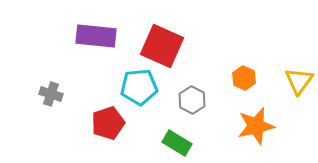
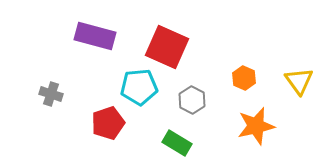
purple rectangle: moved 1 px left; rotated 9 degrees clockwise
red square: moved 5 px right, 1 px down
yellow triangle: rotated 12 degrees counterclockwise
